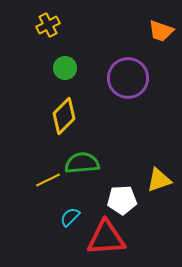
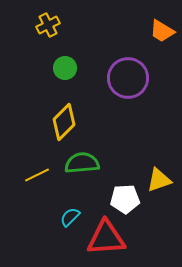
orange trapezoid: moved 1 px right; rotated 12 degrees clockwise
yellow diamond: moved 6 px down
yellow line: moved 11 px left, 5 px up
white pentagon: moved 3 px right, 1 px up
